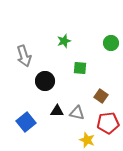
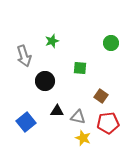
green star: moved 12 px left
gray triangle: moved 1 px right, 4 px down
yellow star: moved 4 px left, 2 px up
